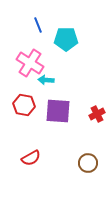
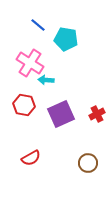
blue line: rotated 28 degrees counterclockwise
cyan pentagon: rotated 10 degrees clockwise
purple square: moved 3 px right, 3 px down; rotated 28 degrees counterclockwise
